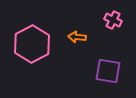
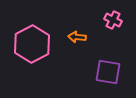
purple square: moved 1 px down
